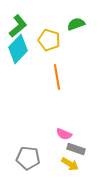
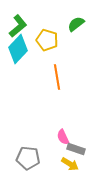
green semicircle: rotated 18 degrees counterclockwise
yellow pentagon: moved 2 px left
pink semicircle: moved 1 px left, 3 px down; rotated 42 degrees clockwise
